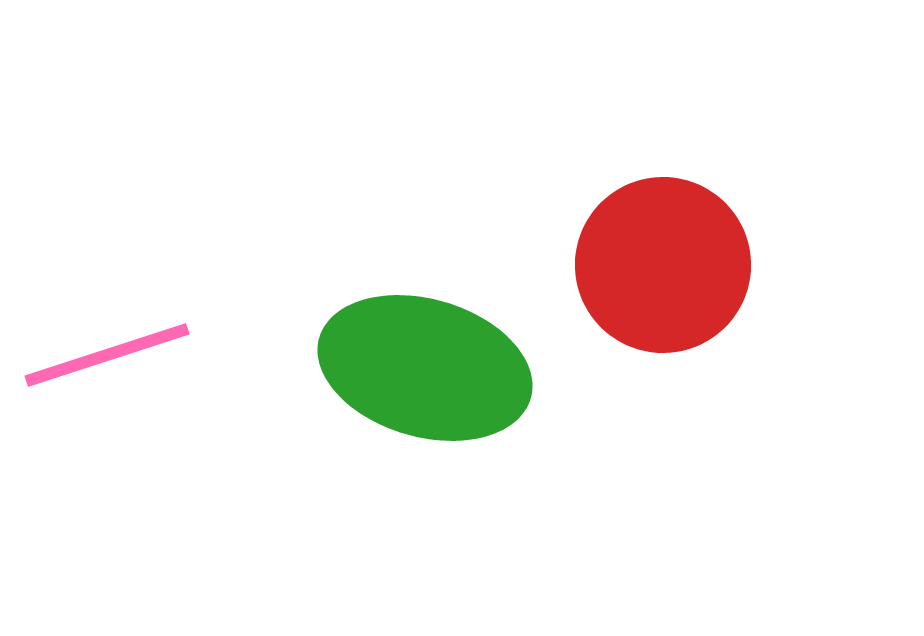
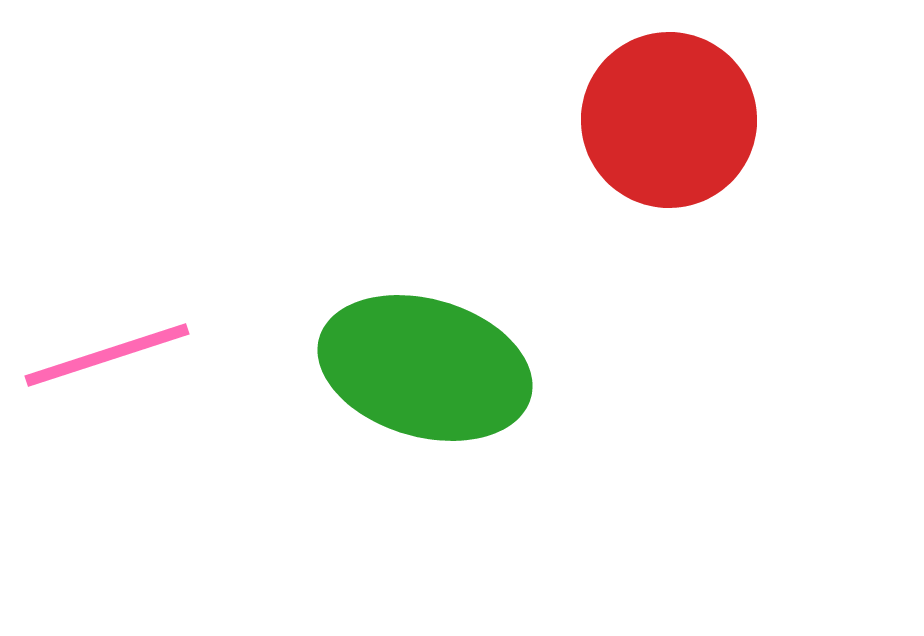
red circle: moved 6 px right, 145 px up
